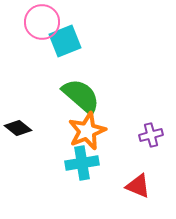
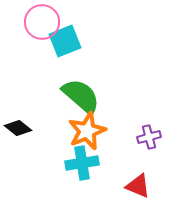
purple cross: moved 2 px left, 2 px down
